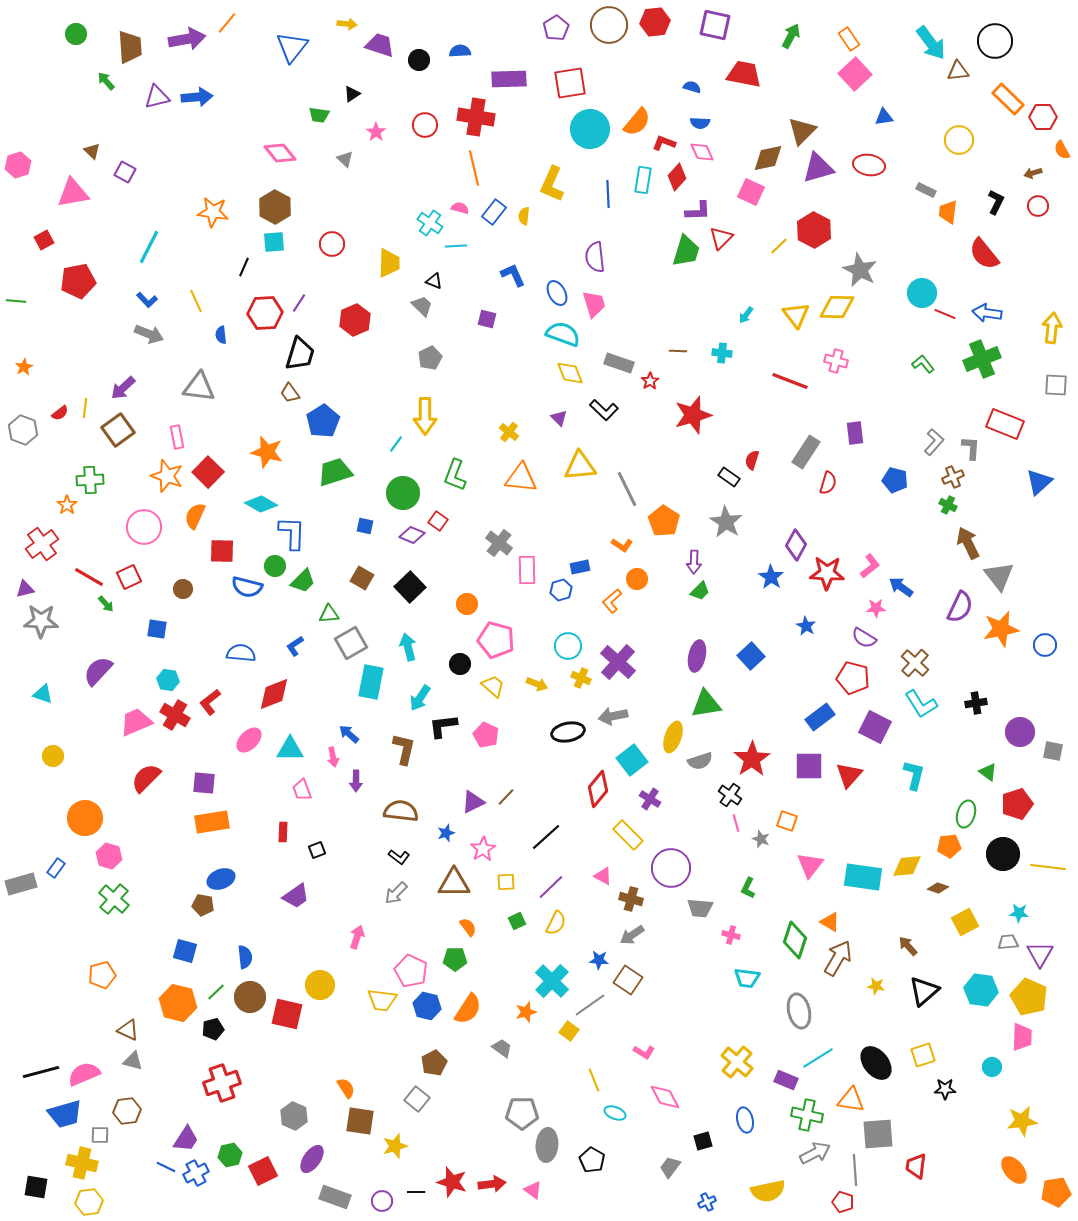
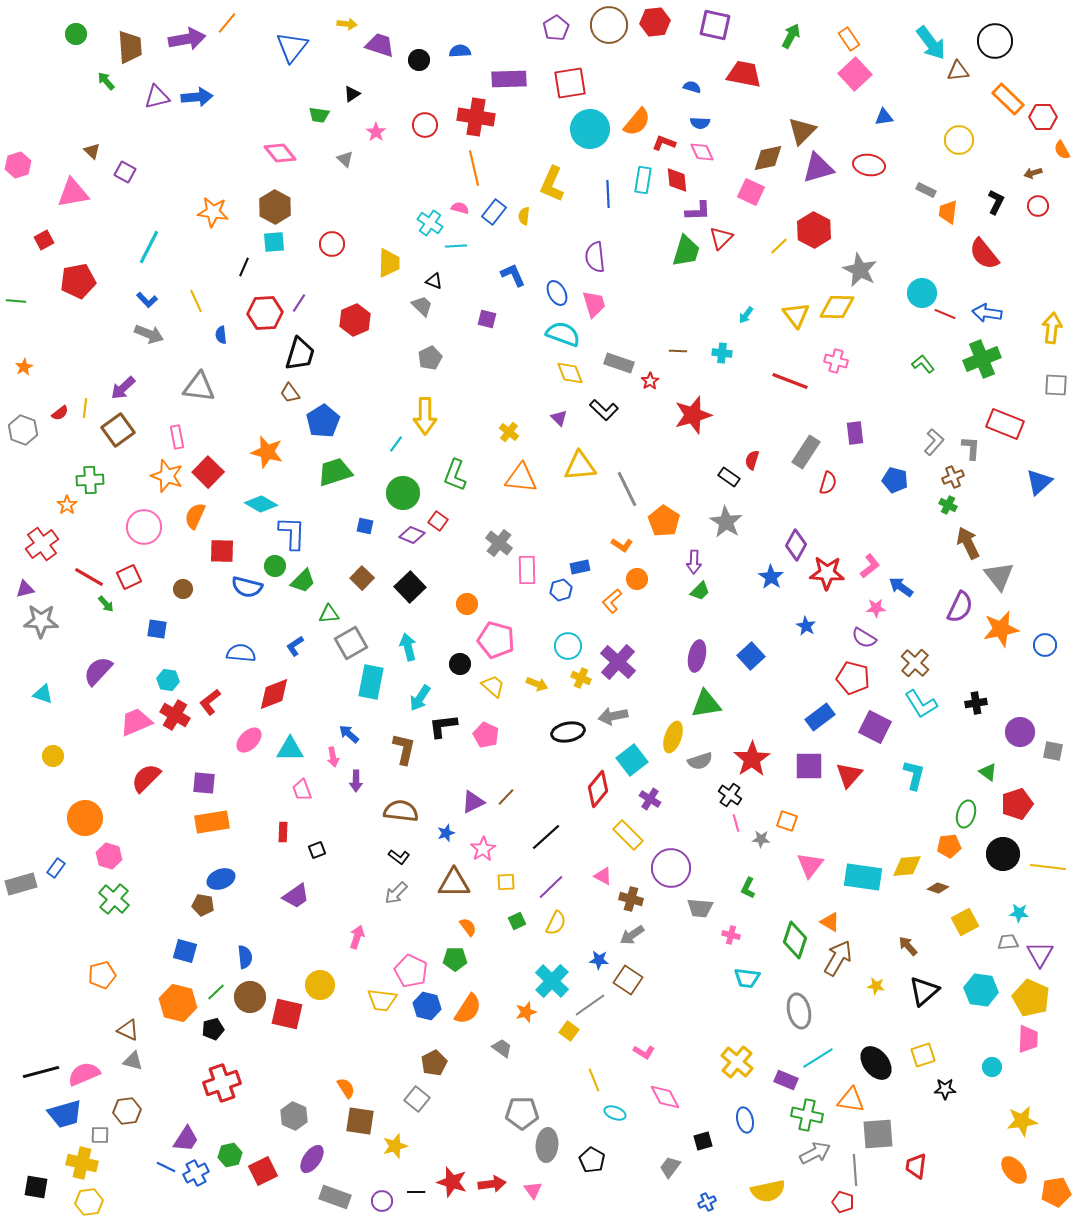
red diamond at (677, 177): moved 3 px down; rotated 48 degrees counterclockwise
brown square at (362, 578): rotated 15 degrees clockwise
gray star at (761, 839): rotated 18 degrees counterclockwise
yellow pentagon at (1029, 997): moved 2 px right, 1 px down
pink trapezoid at (1022, 1037): moved 6 px right, 2 px down
pink triangle at (533, 1190): rotated 18 degrees clockwise
